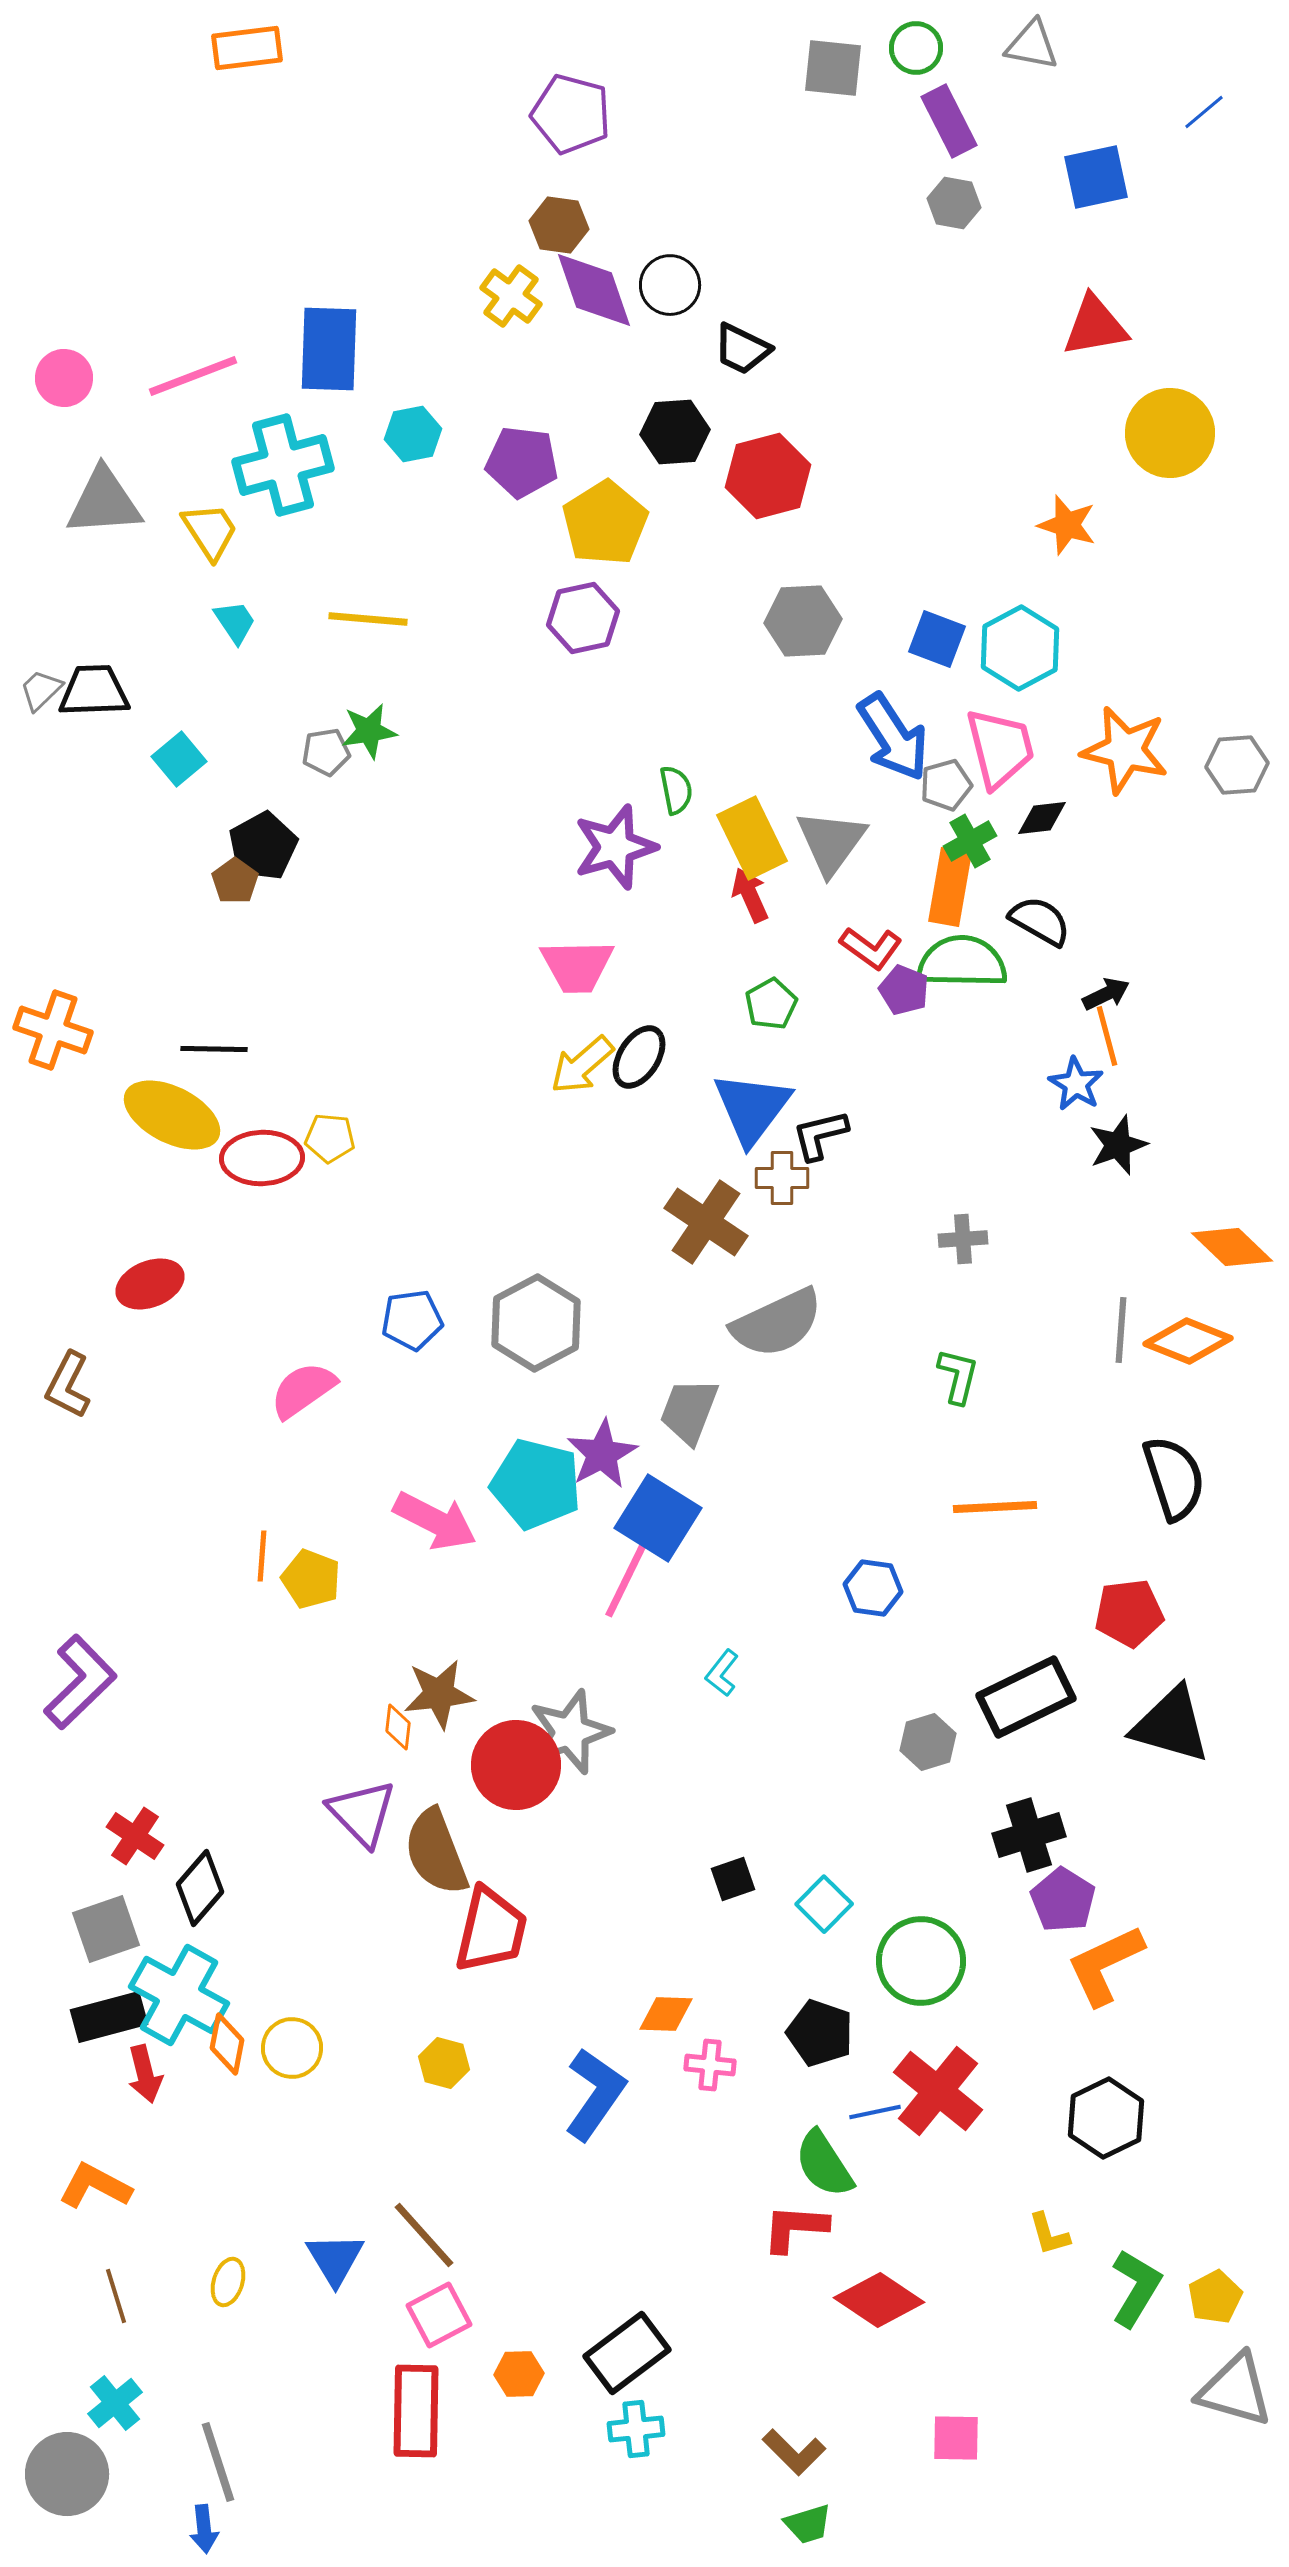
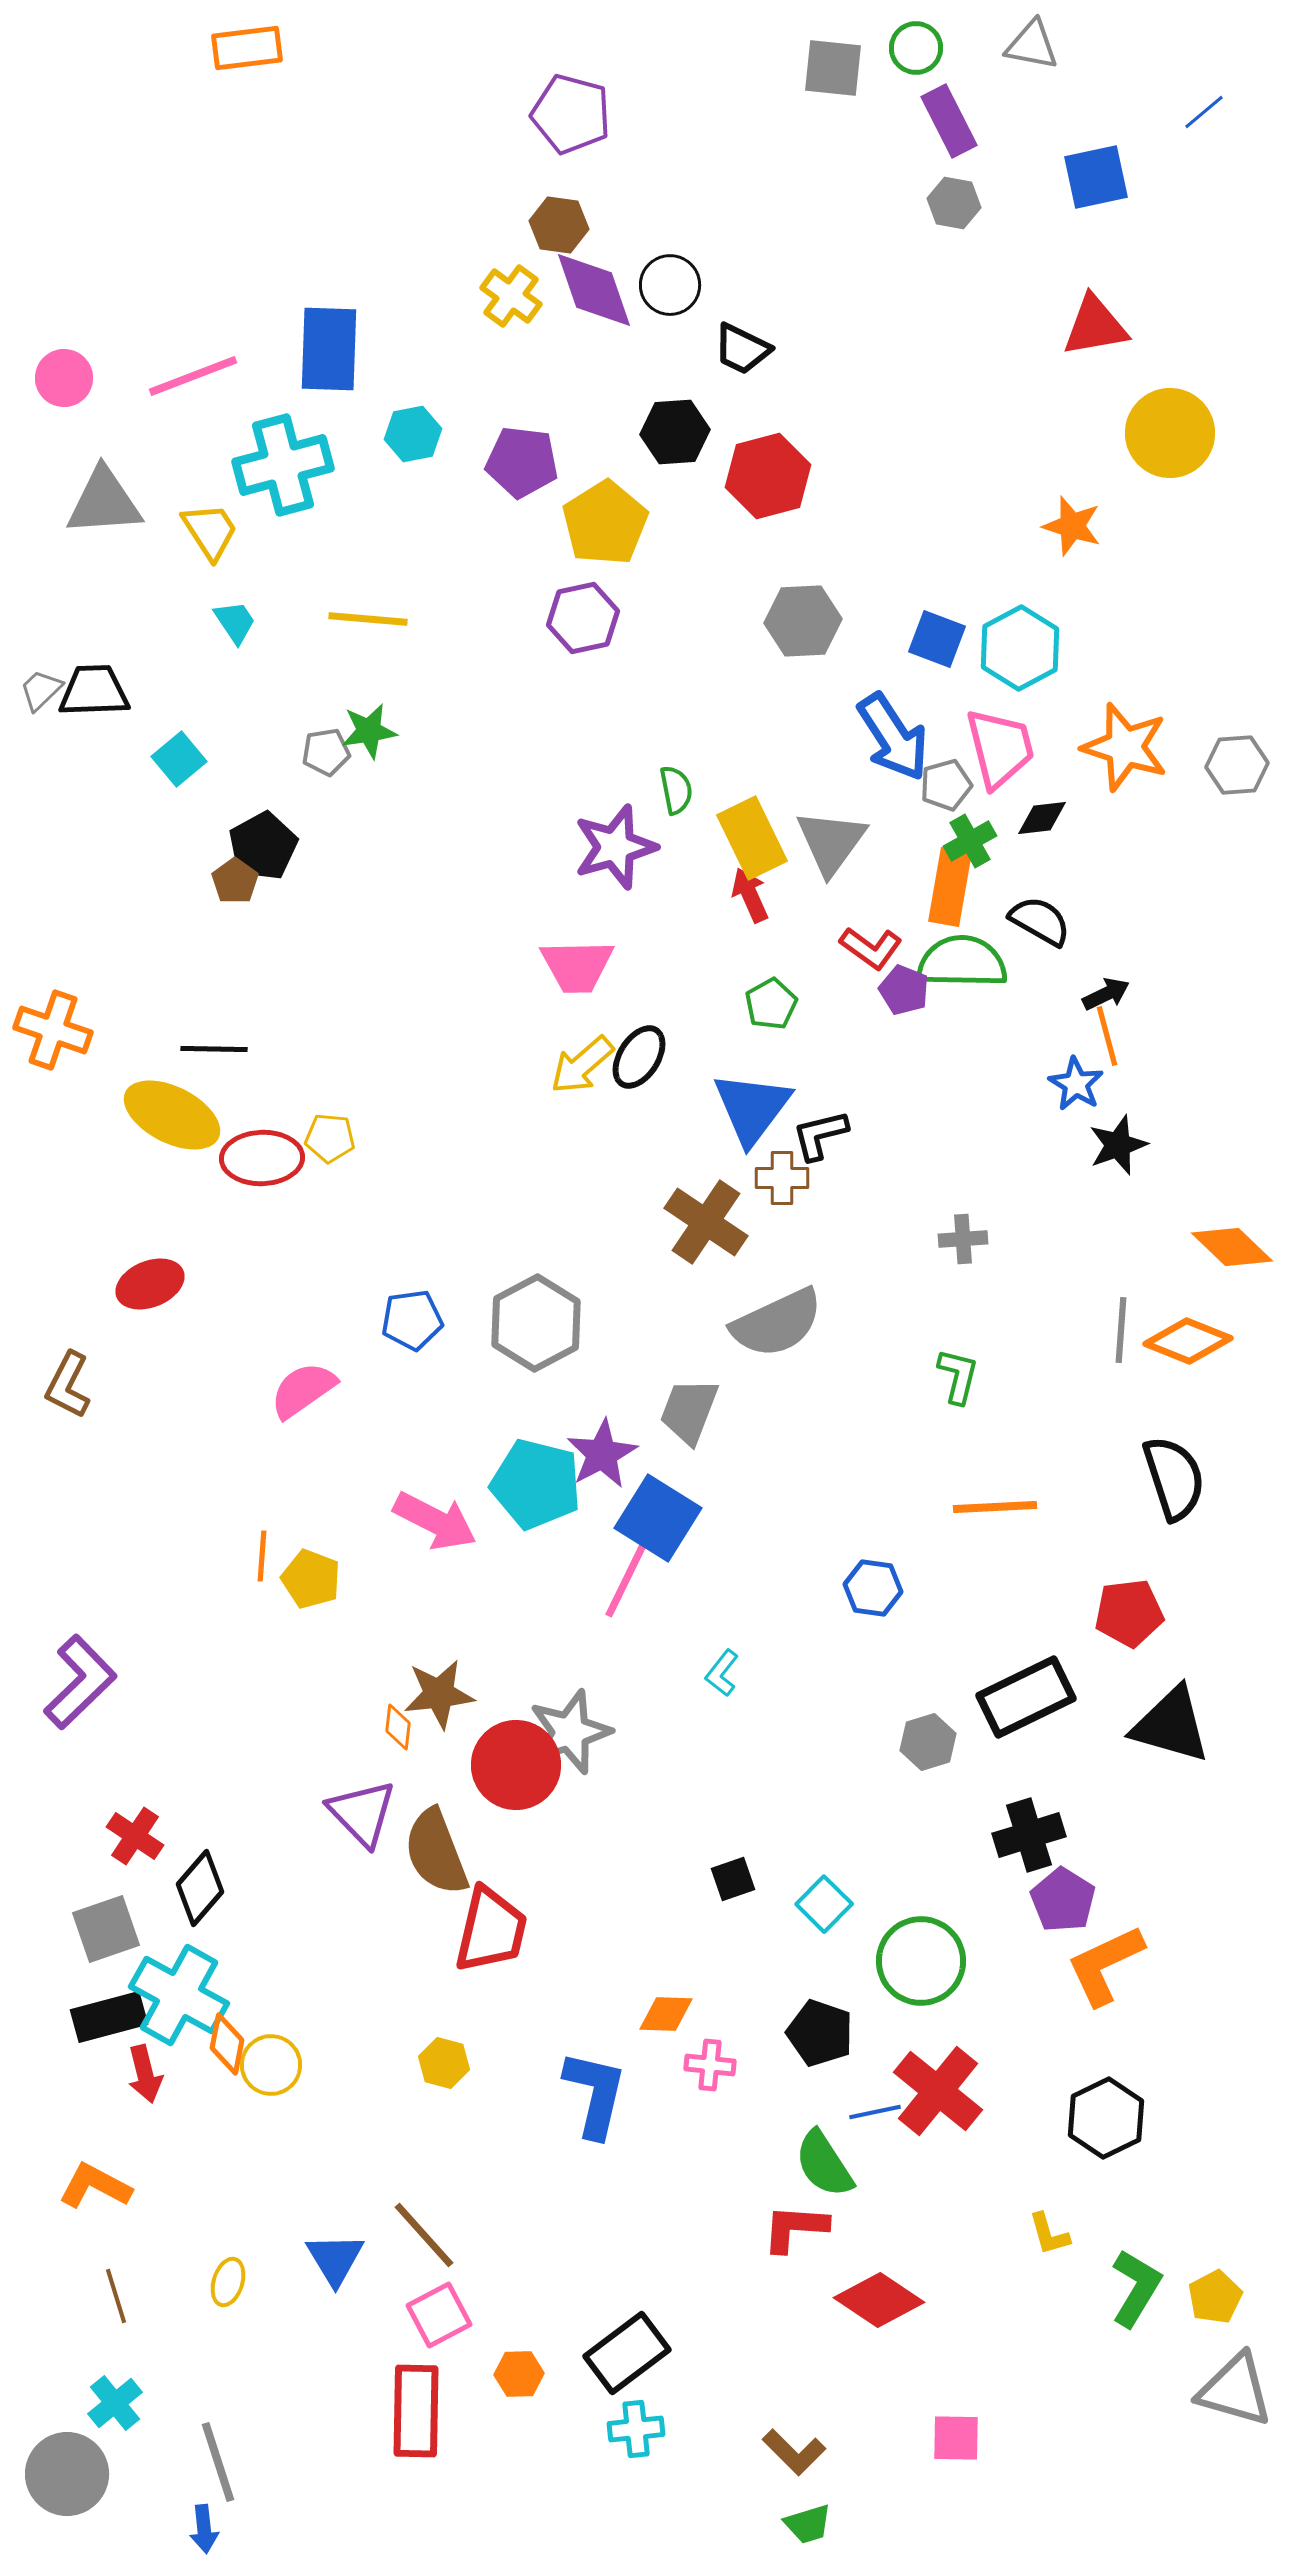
orange star at (1067, 525): moved 5 px right, 1 px down
orange star at (1125, 750): moved 3 px up; rotated 4 degrees clockwise
yellow circle at (292, 2048): moved 21 px left, 17 px down
blue L-shape at (595, 2094): rotated 22 degrees counterclockwise
